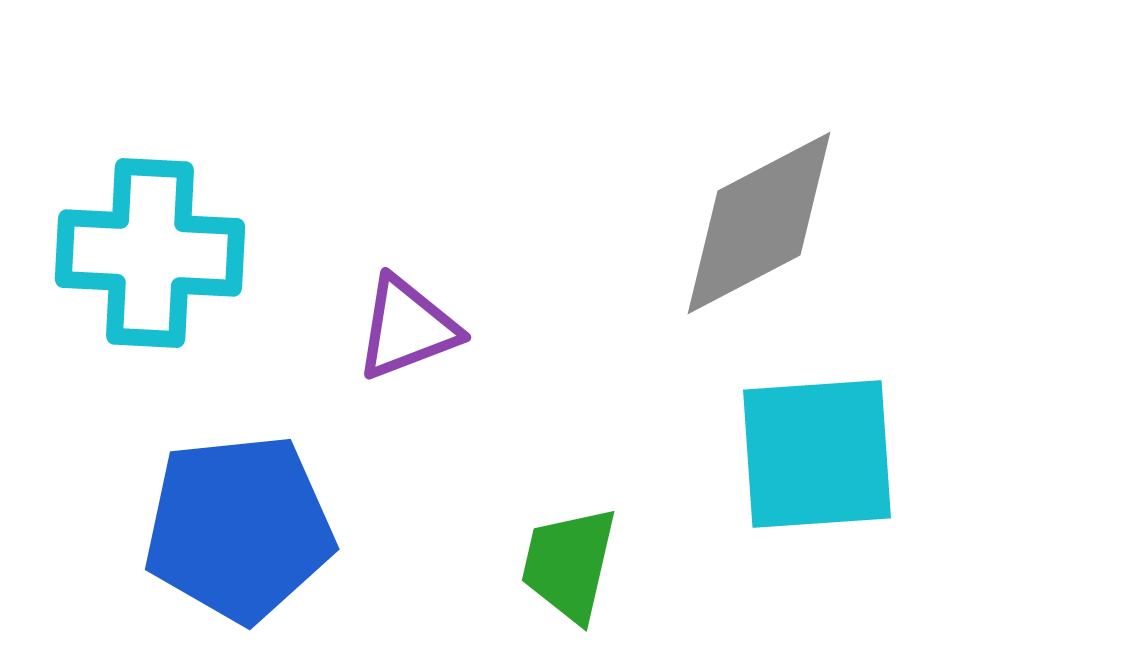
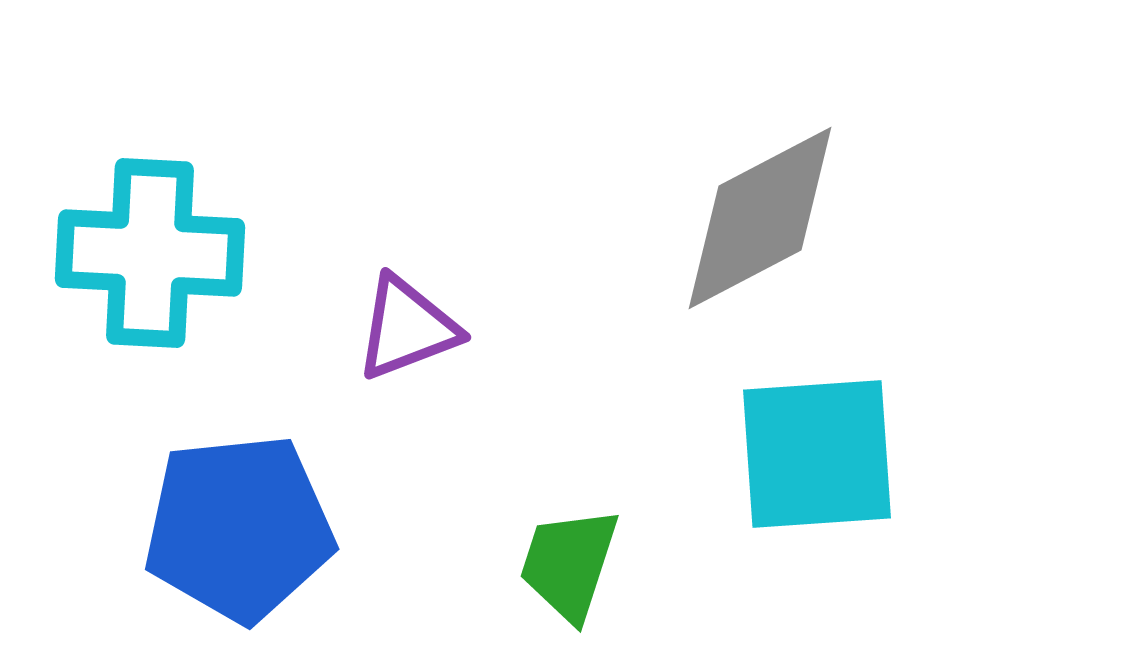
gray diamond: moved 1 px right, 5 px up
green trapezoid: rotated 5 degrees clockwise
